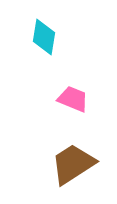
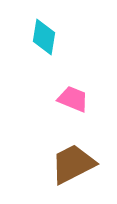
brown trapezoid: rotated 6 degrees clockwise
